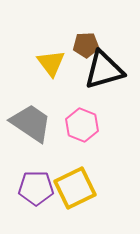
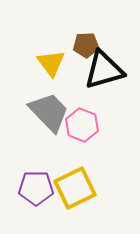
gray trapezoid: moved 18 px right, 11 px up; rotated 12 degrees clockwise
